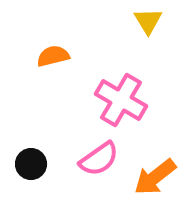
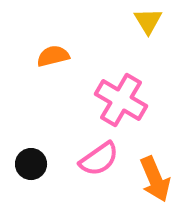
orange arrow: moved 2 px down; rotated 75 degrees counterclockwise
